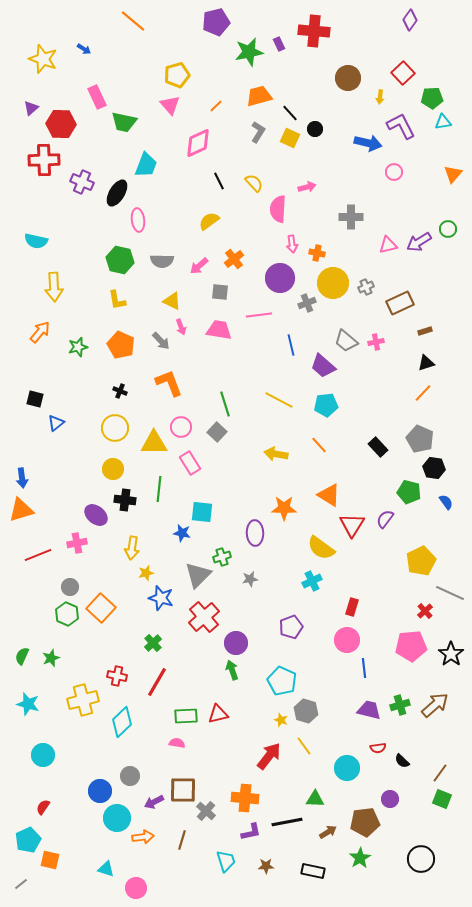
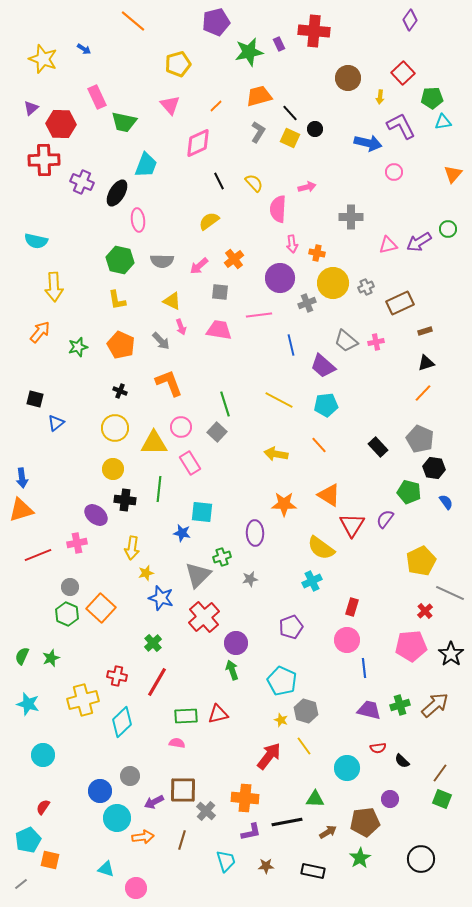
yellow pentagon at (177, 75): moved 1 px right, 11 px up
orange star at (284, 508): moved 4 px up
